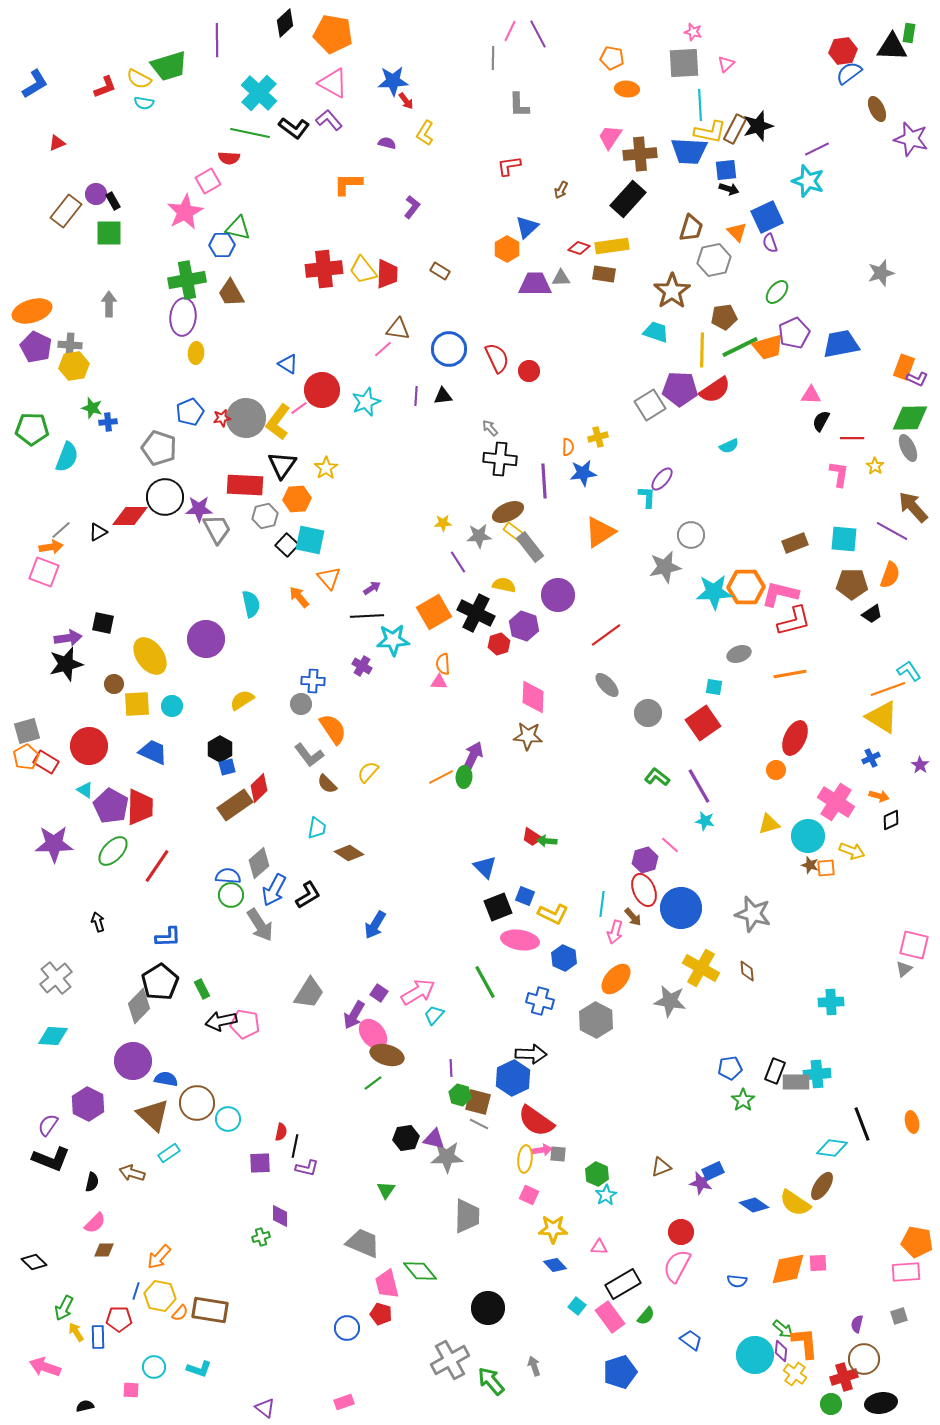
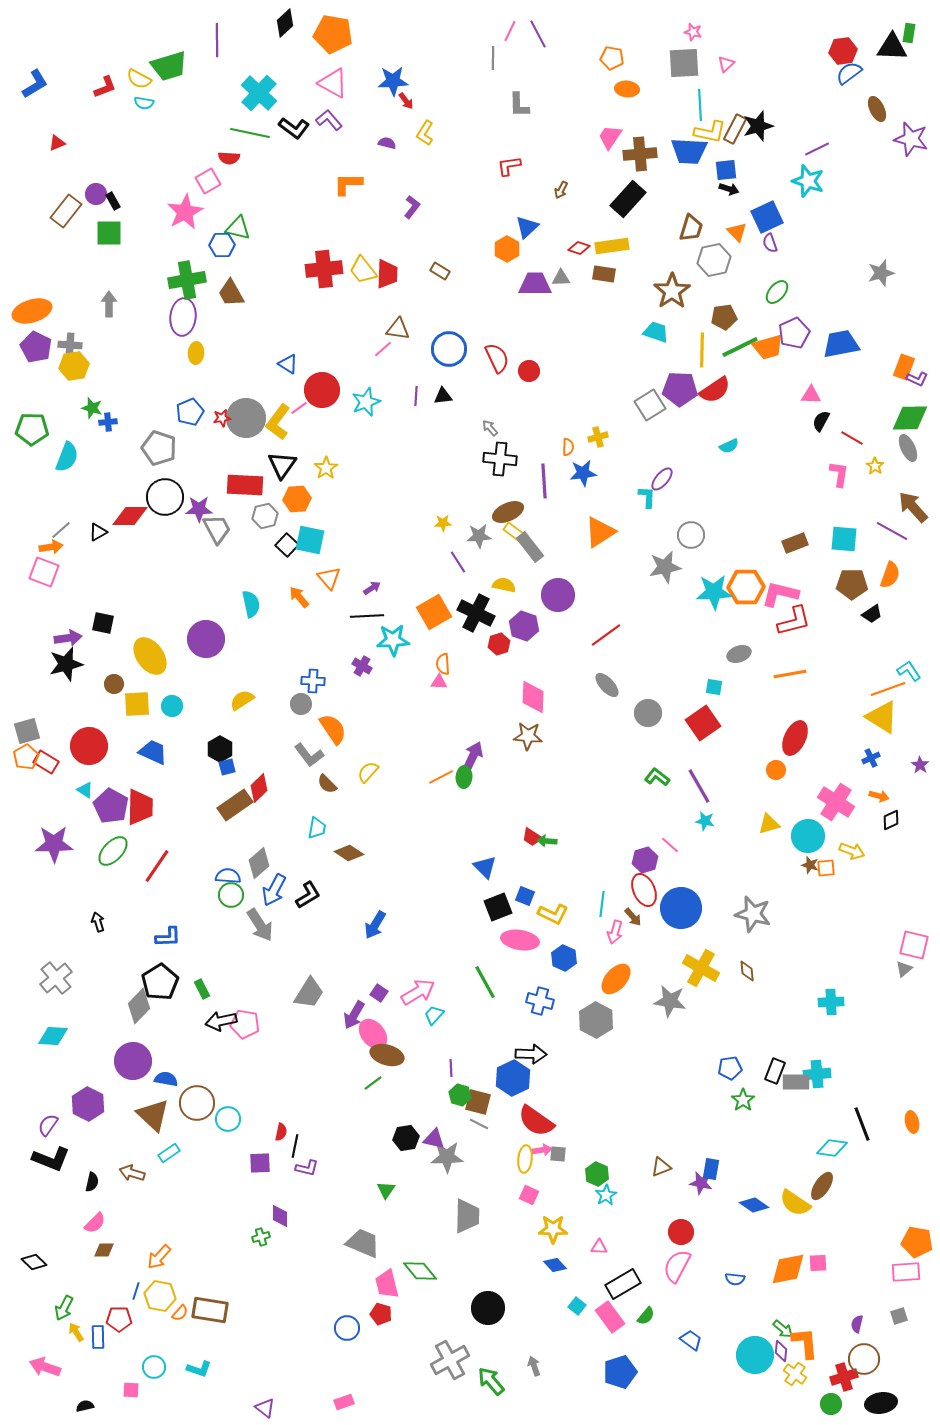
red line at (852, 438): rotated 30 degrees clockwise
blue rectangle at (713, 1171): moved 2 px left, 2 px up; rotated 55 degrees counterclockwise
blue semicircle at (737, 1281): moved 2 px left, 2 px up
